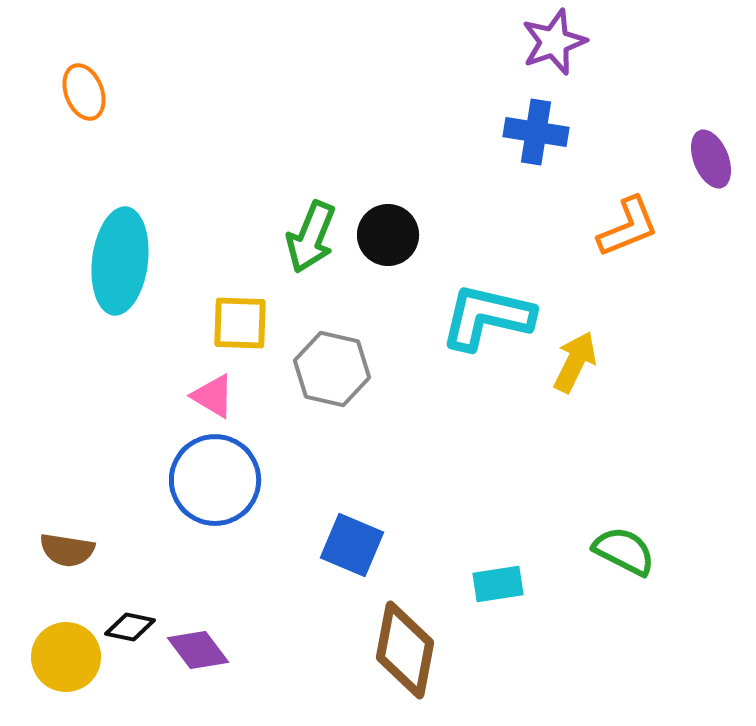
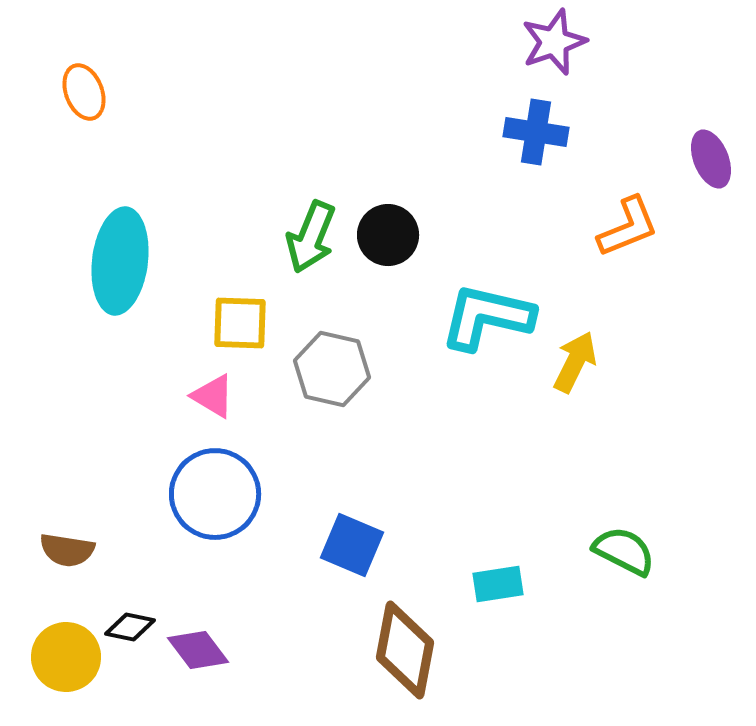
blue circle: moved 14 px down
